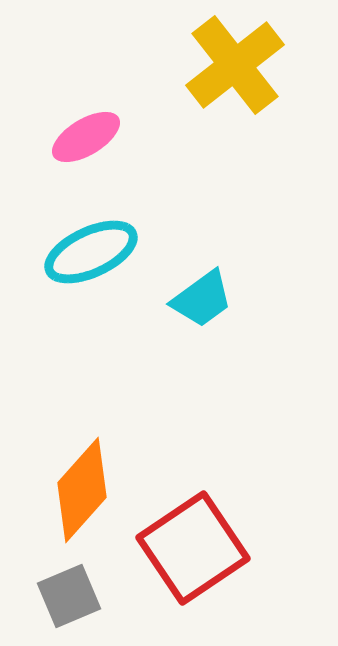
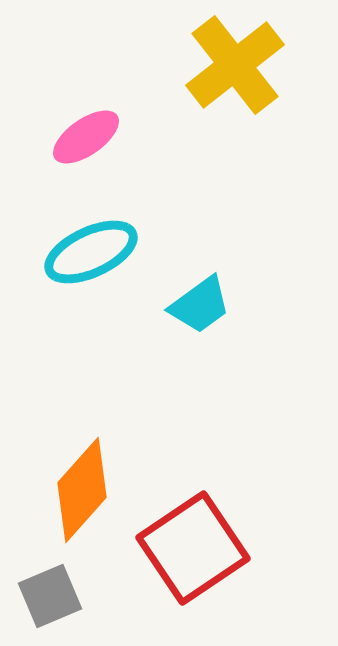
pink ellipse: rotated 4 degrees counterclockwise
cyan trapezoid: moved 2 px left, 6 px down
gray square: moved 19 px left
